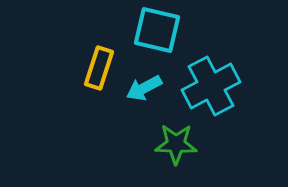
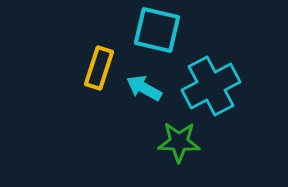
cyan arrow: rotated 57 degrees clockwise
green star: moved 3 px right, 2 px up
